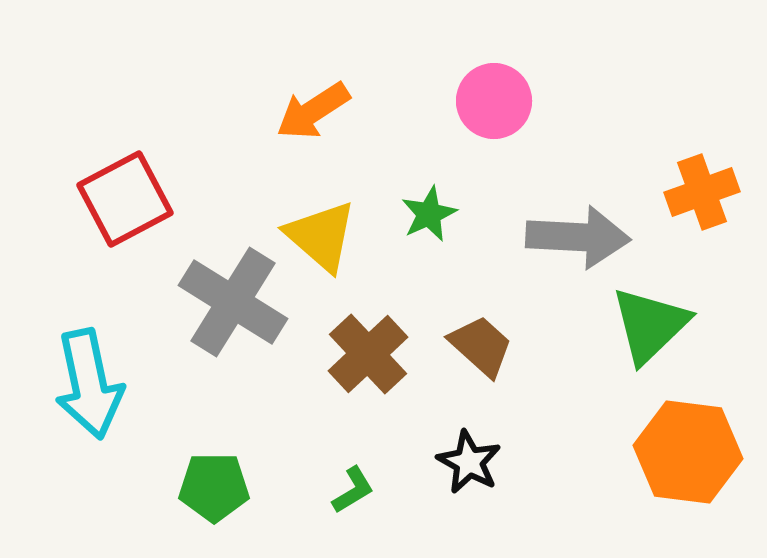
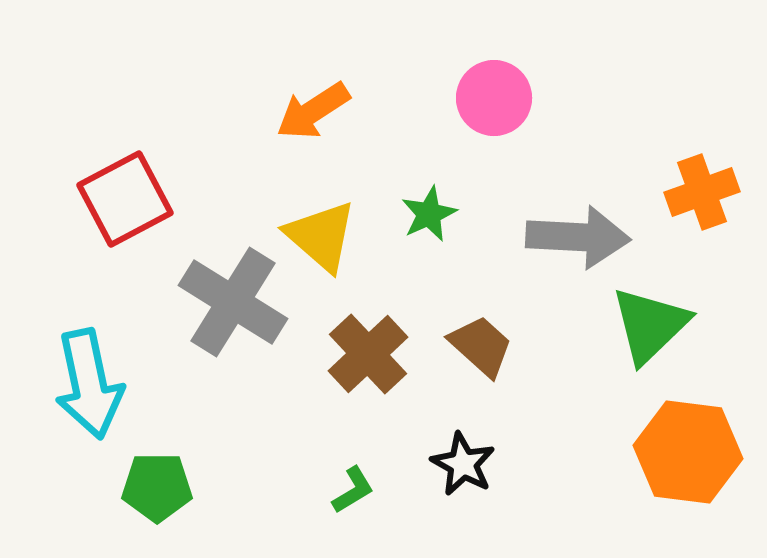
pink circle: moved 3 px up
black star: moved 6 px left, 2 px down
green pentagon: moved 57 px left
